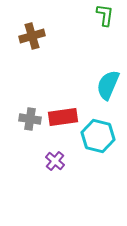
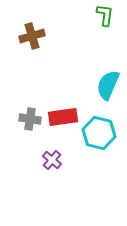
cyan hexagon: moved 1 px right, 3 px up
purple cross: moved 3 px left, 1 px up
